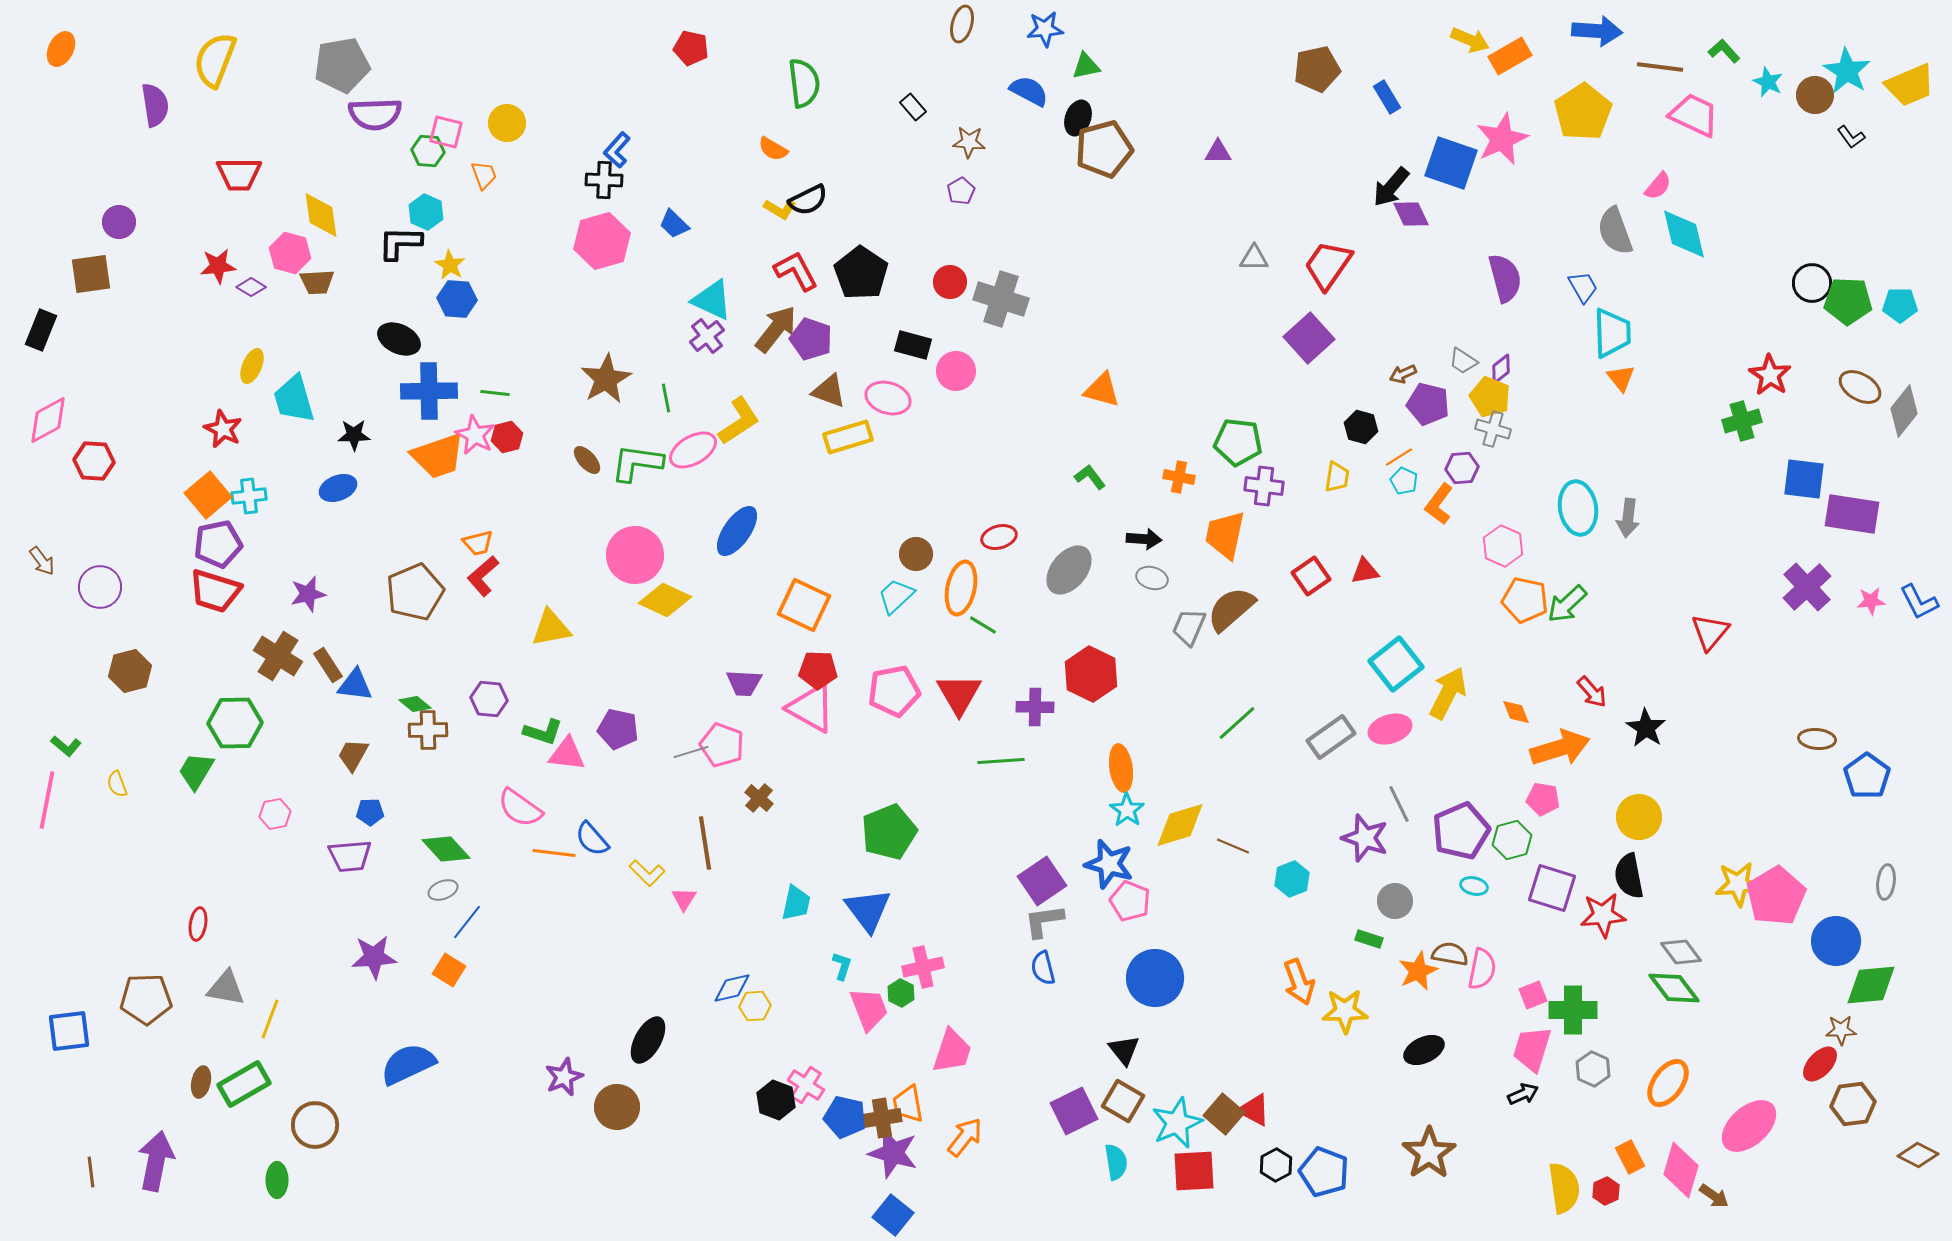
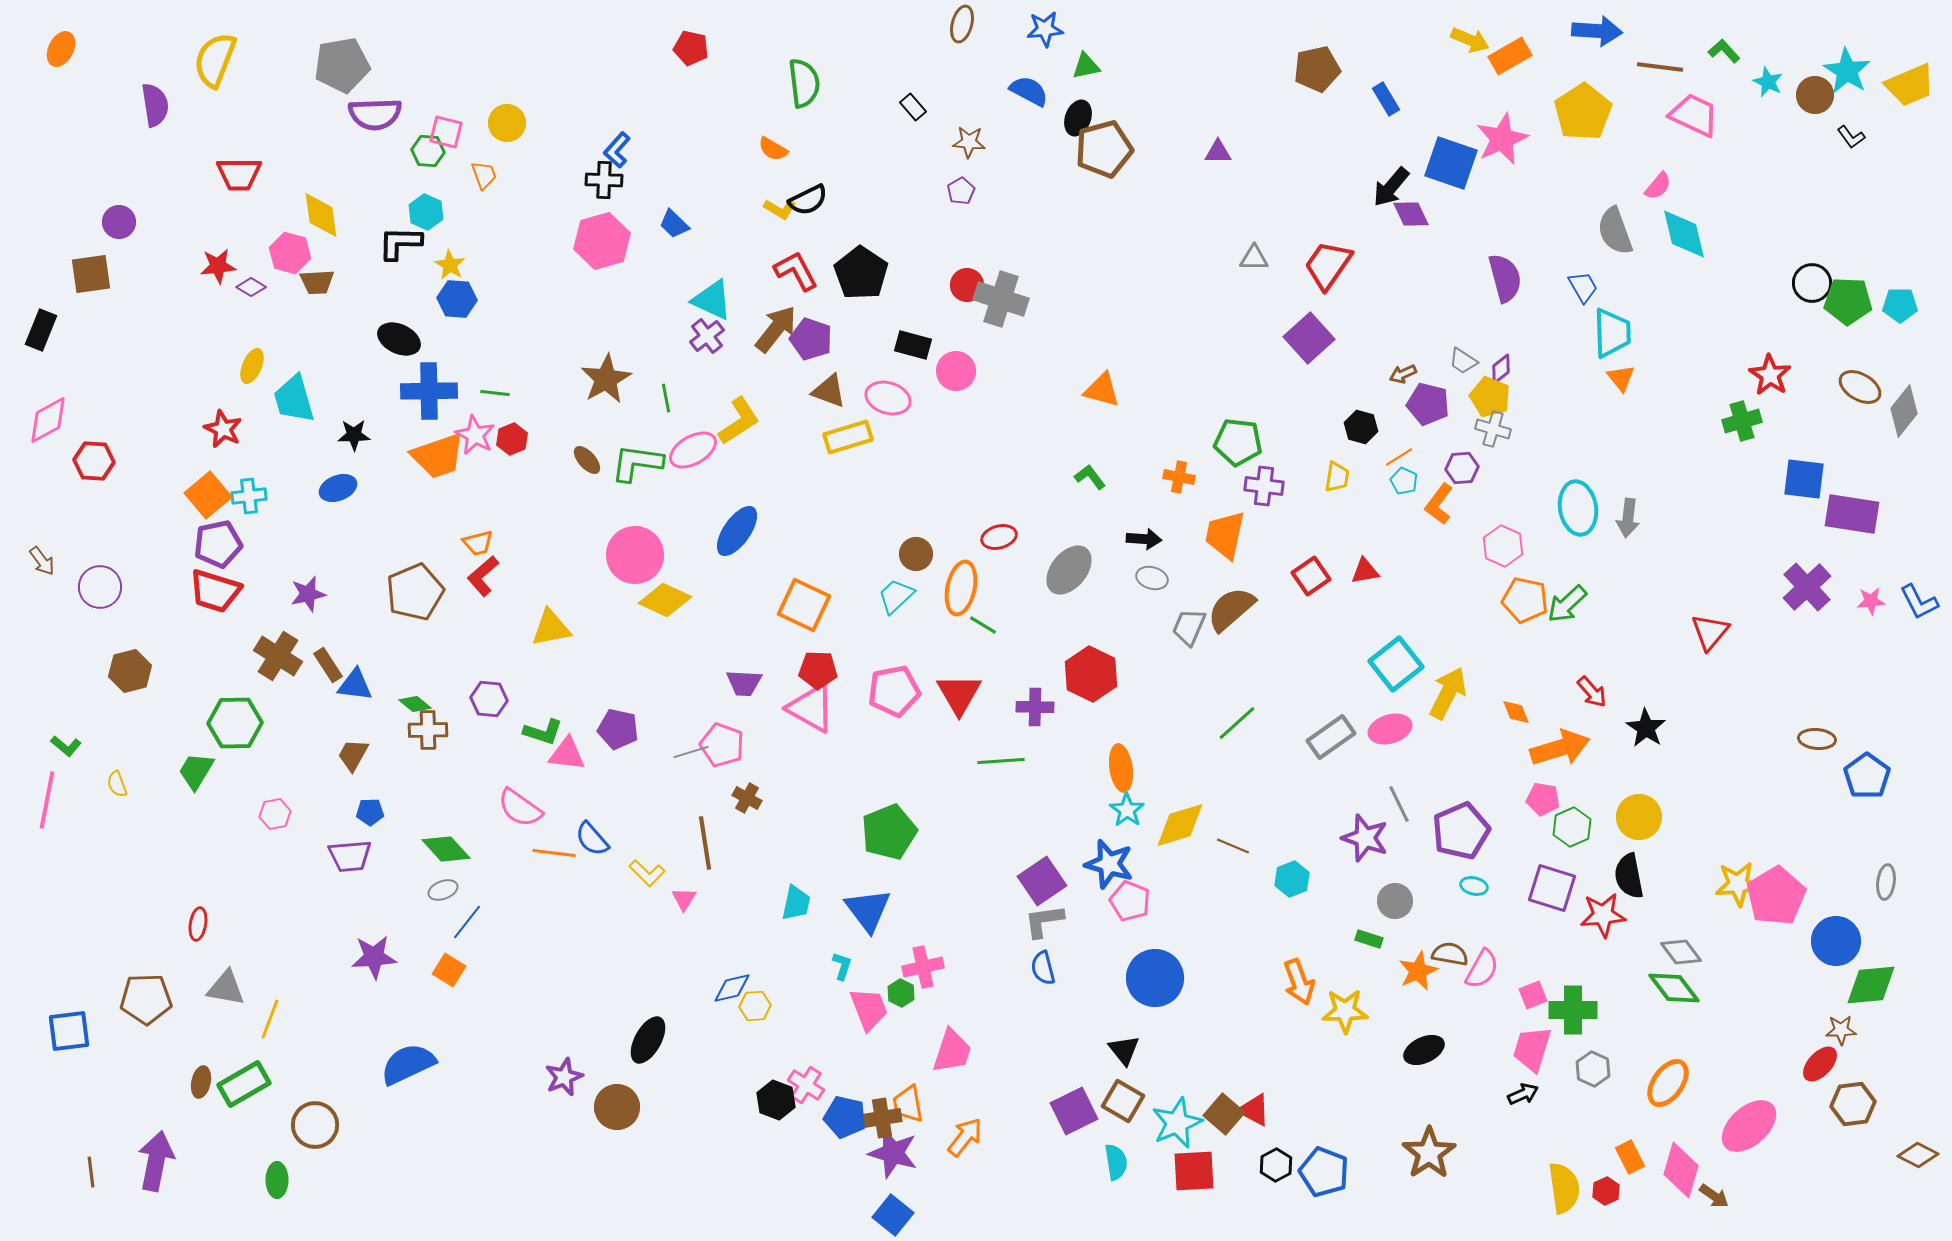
blue rectangle at (1387, 97): moved 1 px left, 2 px down
red circle at (950, 282): moved 17 px right, 3 px down
red hexagon at (507, 437): moved 5 px right, 2 px down; rotated 8 degrees counterclockwise
brown cross at (759, 798): moved 12 px left; rotated 12 degrees counterclockwise
green hexagon at (1512, 840): moved 60 px right, 13 px up; rotated 9 degrees counterclockwise
pink semicircle at (1482, 969): rotated 18 degrees clockwise
